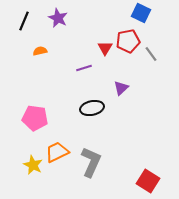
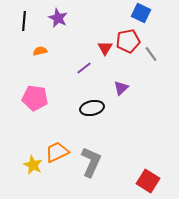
black line: rotated 18 degrees counterclockwise
purple line: rotated 21 degrees counterclockwise
pink pentagon: moved 20 px up
